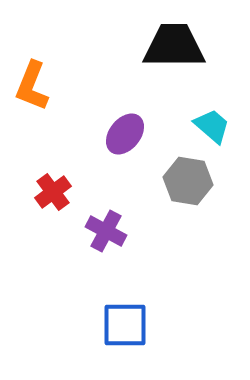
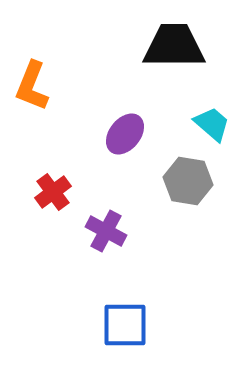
cyan trapezoid: moved 2 px up
